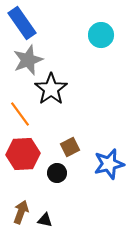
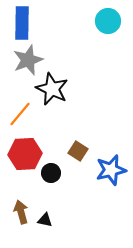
blue rectangle: rotated 36 degrees clockwise
cyan circle: moved 7 px right, 14 px up
black star: moved 1 px right; rotated 12 degrees counterclockwise
orange line: rotated 76 degrees clockwise
brown square: moved 8 px right, 4 px down; rotated 30 degrees counterclockwise
red hexagon: moved 2 px right
blue star: moved 2 px right, 6 px down
black circle: moved 6 px left
brown arrow: rotated 35 degrees counterclockwise
